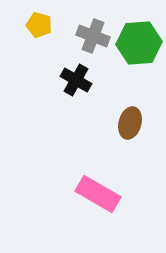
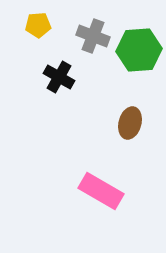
yellow pentagon: moved 1 px left; rotated 20 degrees counterclockwise
green hexagon: moved 7 px down
black cross: moved 17 px left, 3 px up
pink rectangle: moved 3 px right, 3 px up
